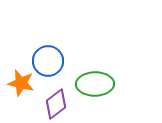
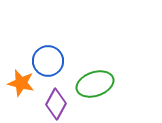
green ellipse: rotated 18 degrees counterclockwise
purple diamond: rotated 24 degrees counterclockwise
